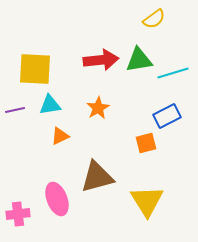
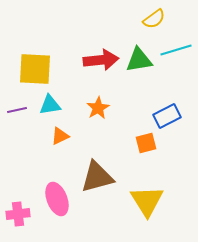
cyan line: moved 3 px right, 23 px up
purple line: moved 2 px right
